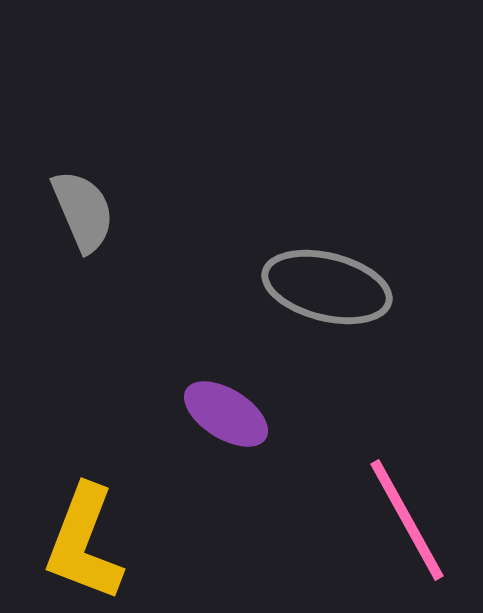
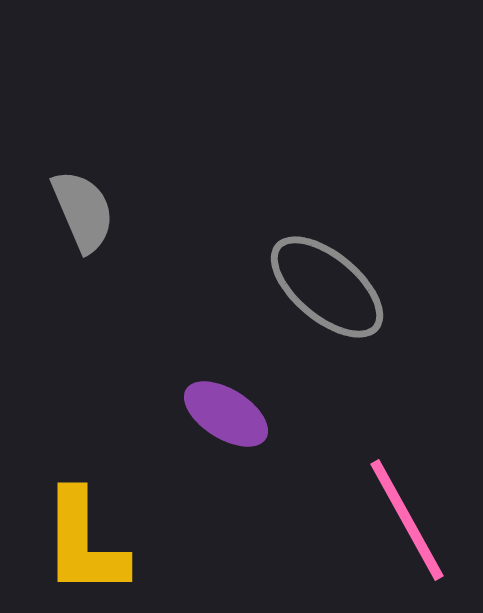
gray ellipse: rotated 26 degrees clockwise
yellow L-shape: rotated 21 degrees counterclockwise
